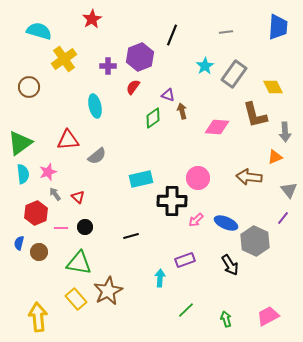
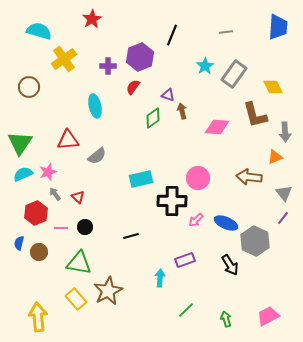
green triangle at (20, 143): rotated 20 degrees counterclockwise
cyan semicircle at (23, 174): rotated 108 degrees counterclockwise
gray triangle at (289, 190): moved 5 px left, 3 px down
